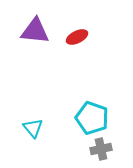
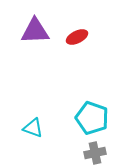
purple triangle: rotated 8 degrees counterclockwise
cyan triangle: rotated 30 degrees counterclockwise
gray cross: moved 6 px left, 4 px down
